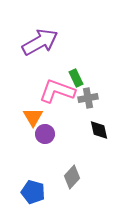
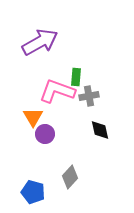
green rectangle: moved 1 px up; rotated 30 degrees clockwise
gray cross: moved 1 px right, 2 px up
black diamond: moved 1 px right
gray diamond: moved 2 px left
